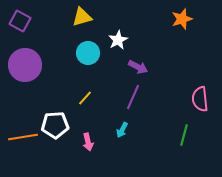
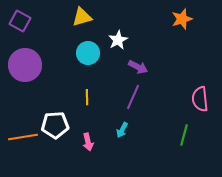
yellow line: moved 2 px right, 1 px up; rotated 42 degrees counterclockwise
